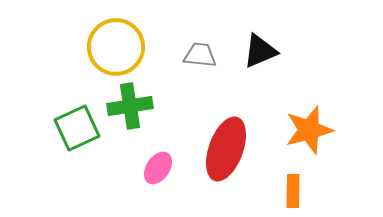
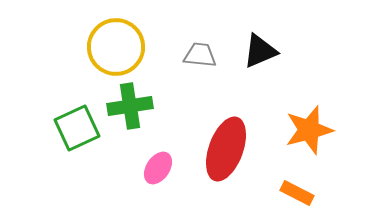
orange rectangle: moved 4 px right, 2 px down; rotated 64 degrees counterclockwise
